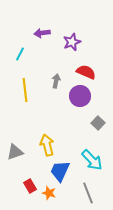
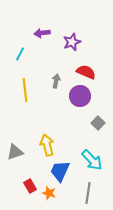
gray line: rotated 30 degrees clockwise
